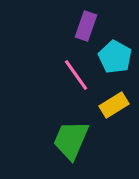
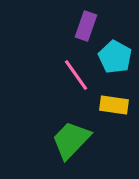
yellow rectangle: rotated 40 degrees clockwise
green trapezoid: rotated 21 degrees clockwise
